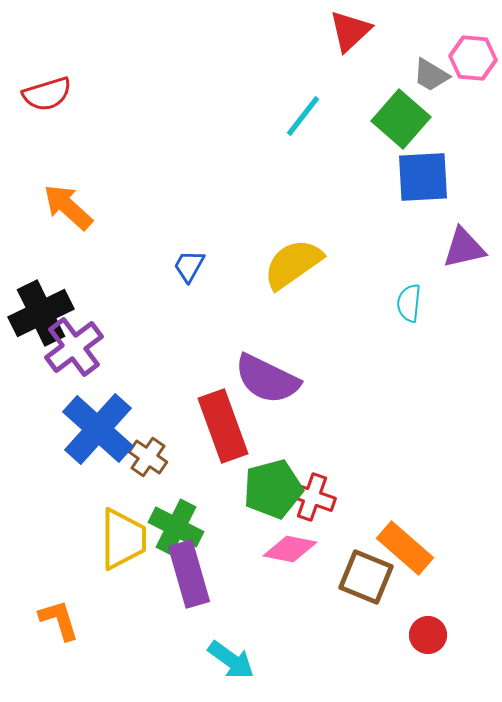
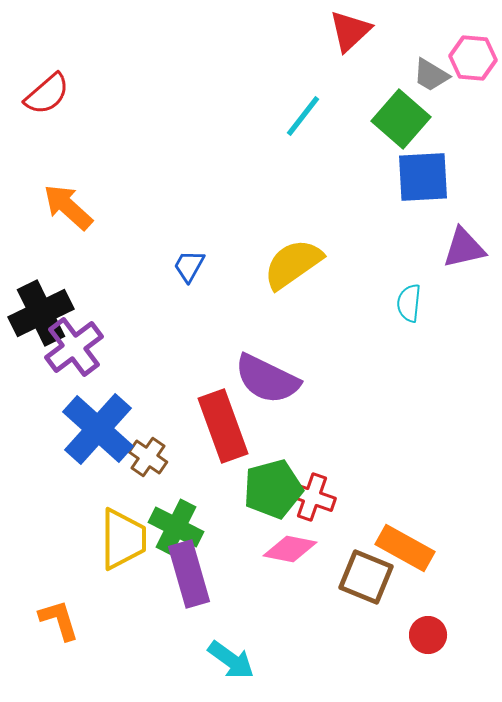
red semicircle: rotated 24 degrees counterclockwise
orange rectangle: rotated 12 degrees counterclockwise
